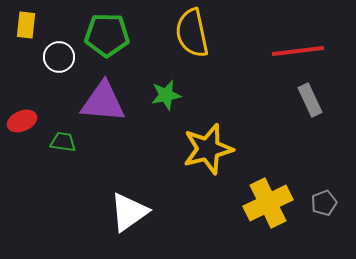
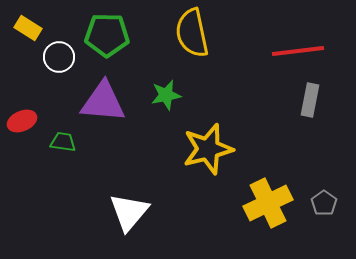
yellow rectangle: moved 2 px right, 3 px down; rotated 64 degrees counterclockwise
gray rectangle: rotated 36 degrees clockwise
gray pentagon: rotated 15 degrees counterclockwise
white triangle: rotated 15 degrees counterclockwise
